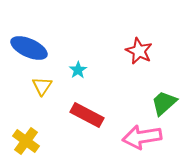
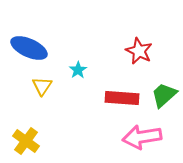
green trapezoid: moved 8 px up
red rectangle: moved 35 px right, 17 px up; rotated 24 degrees counterclockwise
